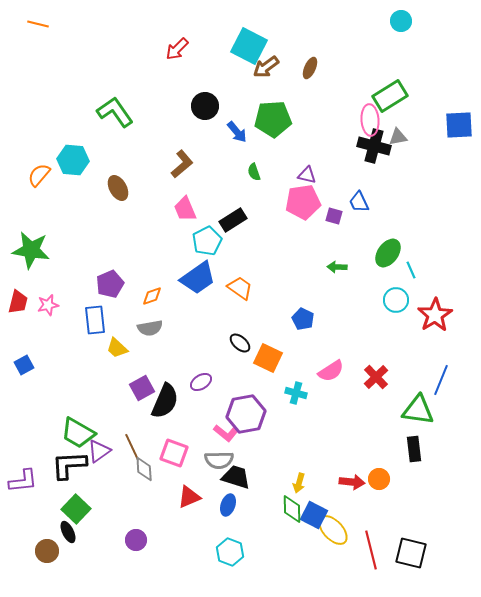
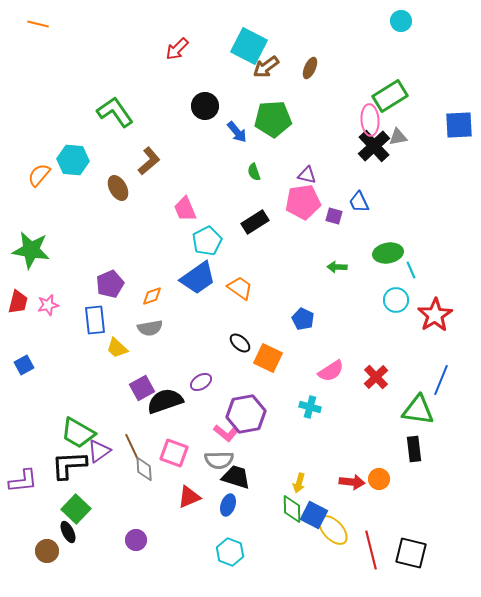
black cross at (374, 146): rotated 32 degrees clockwise
brown L-shape at (182, 164): moved 33 px left, 3 px up
black rectangle at (233, 220): moved 22 px right, 2 px down
green ellipse at (388, 253): rotated 44 degrees clockwise
cyan cross at (296, 393): moved 14 px right, 14 px down
black semicircle at (165, 401): rotated 132 degrees counterclockwise
